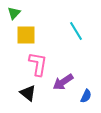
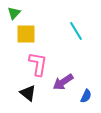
yellow square: moved 1 px up
